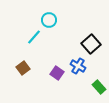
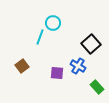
cyan circle: moved 4 px right, 3 px down
cyan line: moved 6 px right; rotated 21 degrees counterclockwise
brown square: moved 1 px left, 2 px up
purple square: rotated 32 degrees counterclockwise
green rectangle: moved 2 px left
